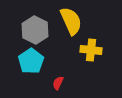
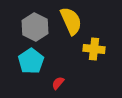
gray hexagon: moved 3 px up
yellow cross: moved 3 px right, 1 px up
red semicircle: rotated 16 degrees clockwise
